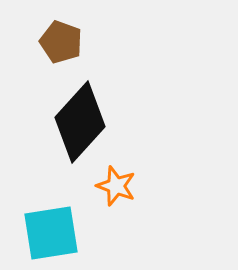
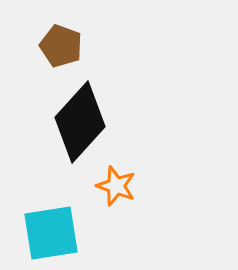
brown pentagon: moved 4 px down
